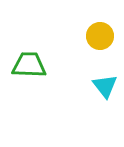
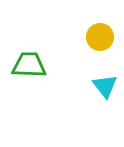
yellow circle: moved 1 px down
